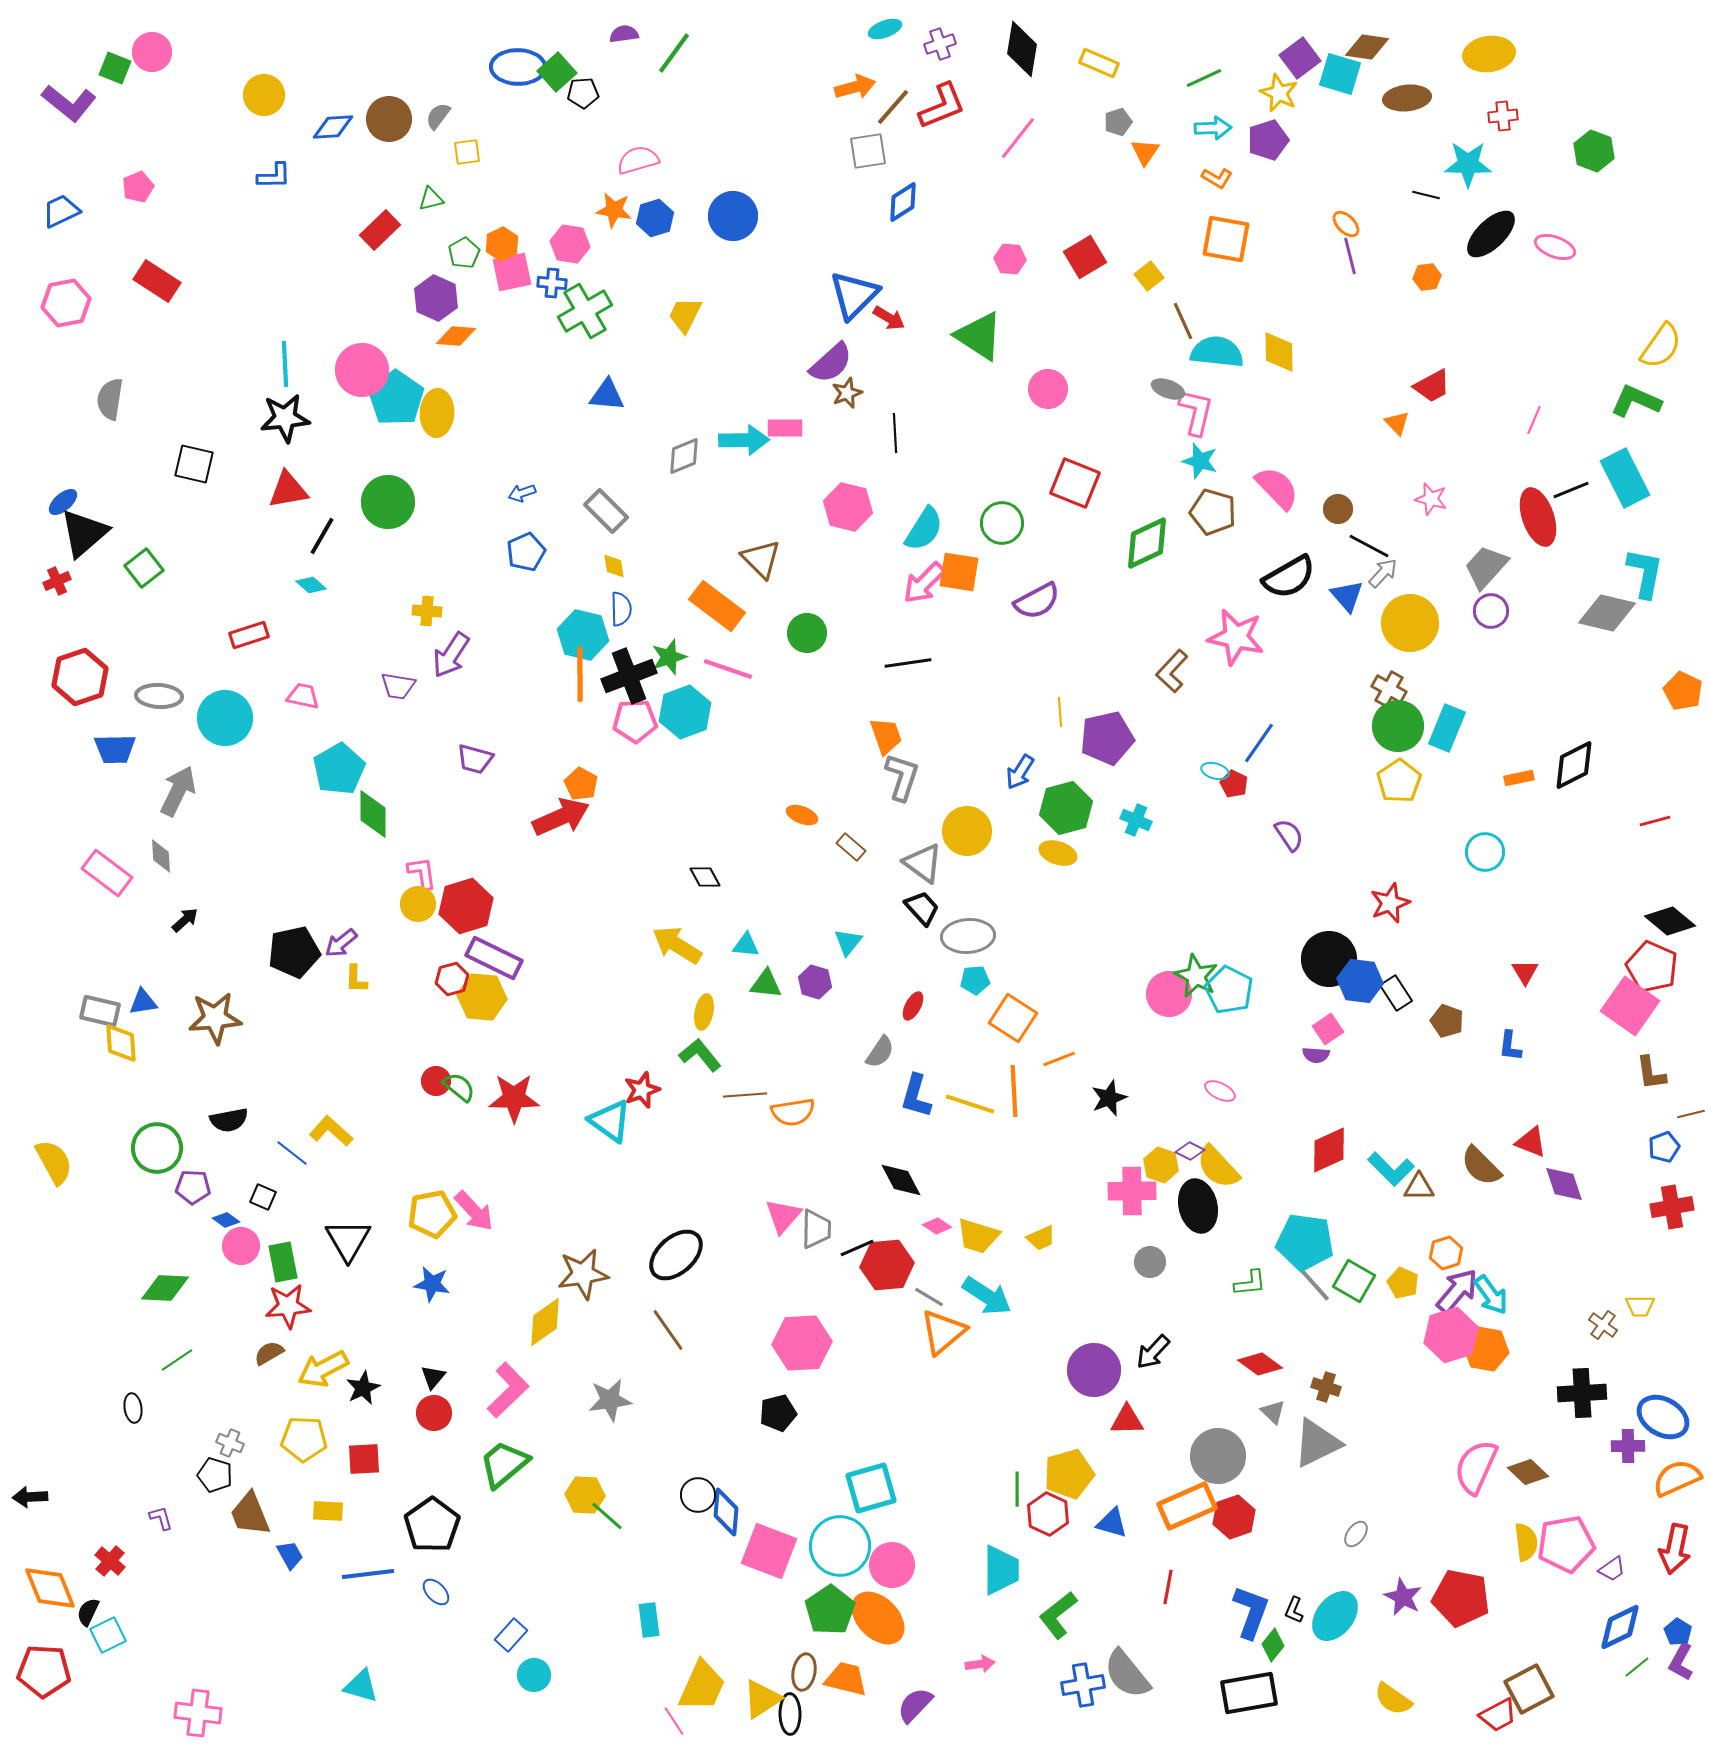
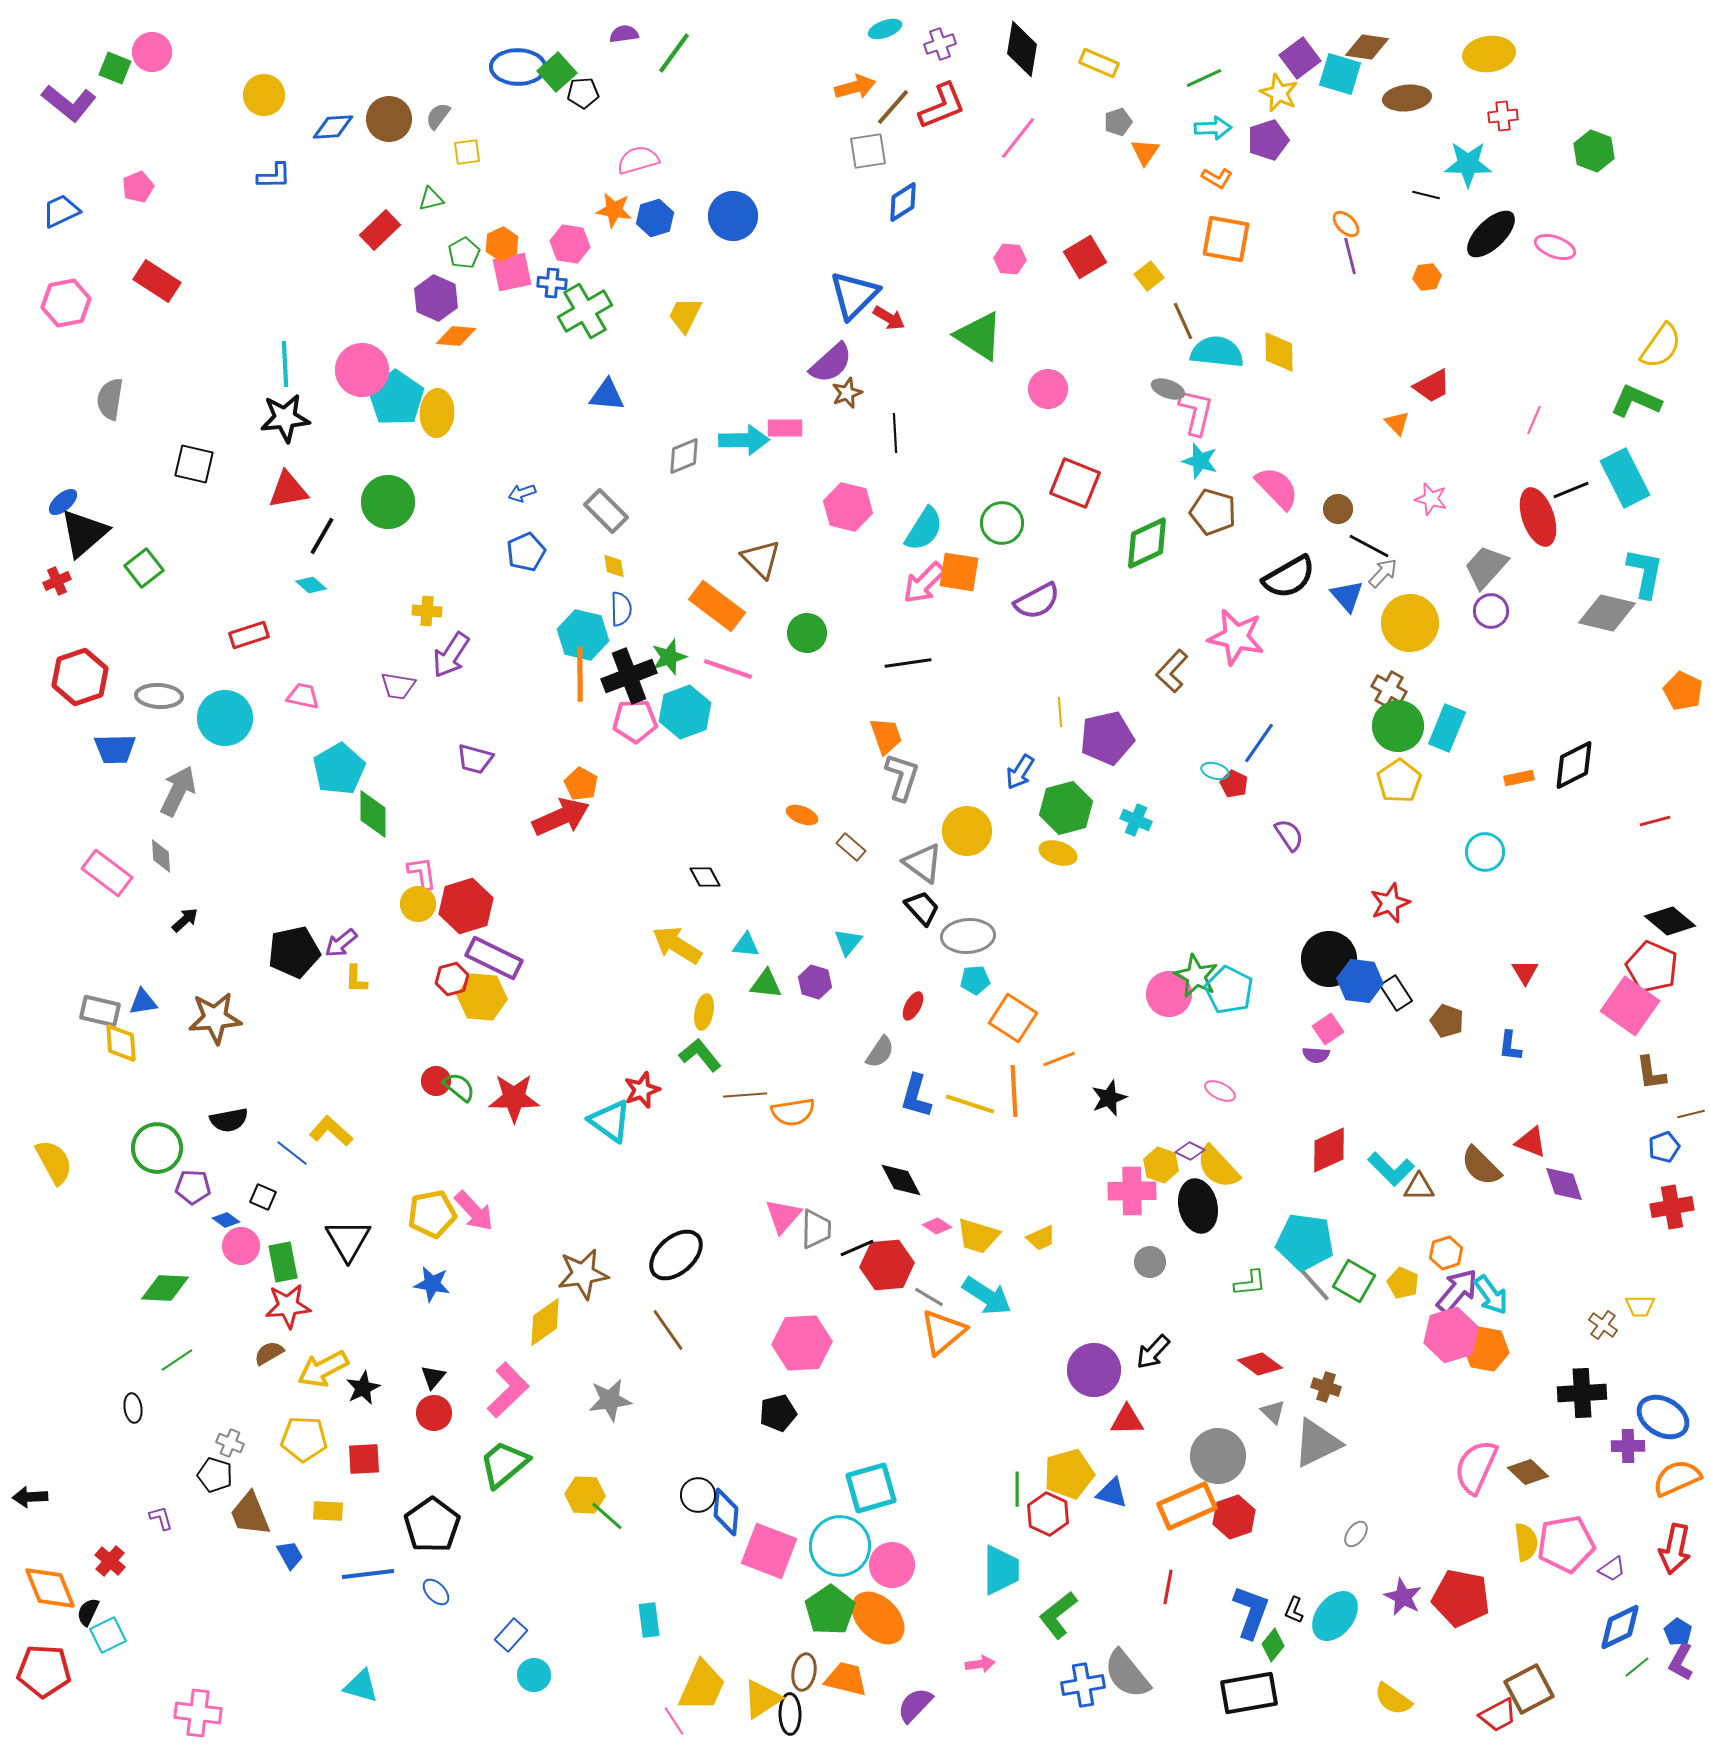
blue triangle at (1112, 1523): moved 30 px up
